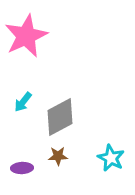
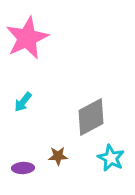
pink star: moved 1 px right, 2 px down
gray diamond: moved 31 px right
purple ellipse: moved 1 px right
